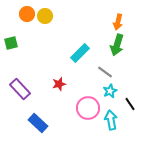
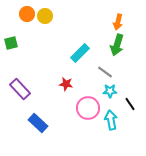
red star: moved 7 px right; rotated 24 degrees clockwise
cyan star: rotated 24 degrees clockwise
